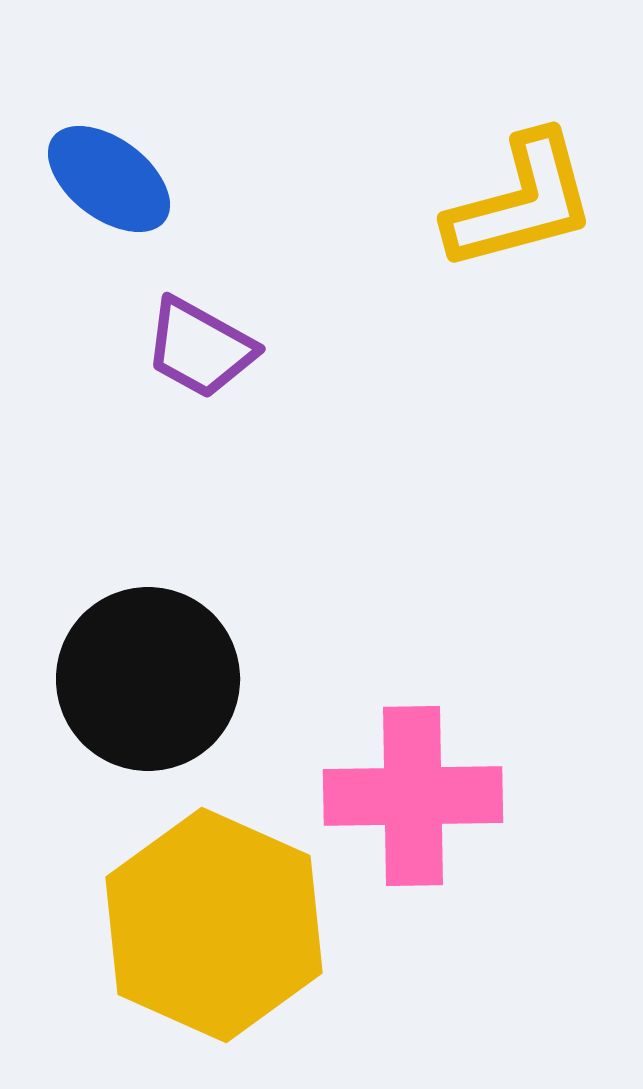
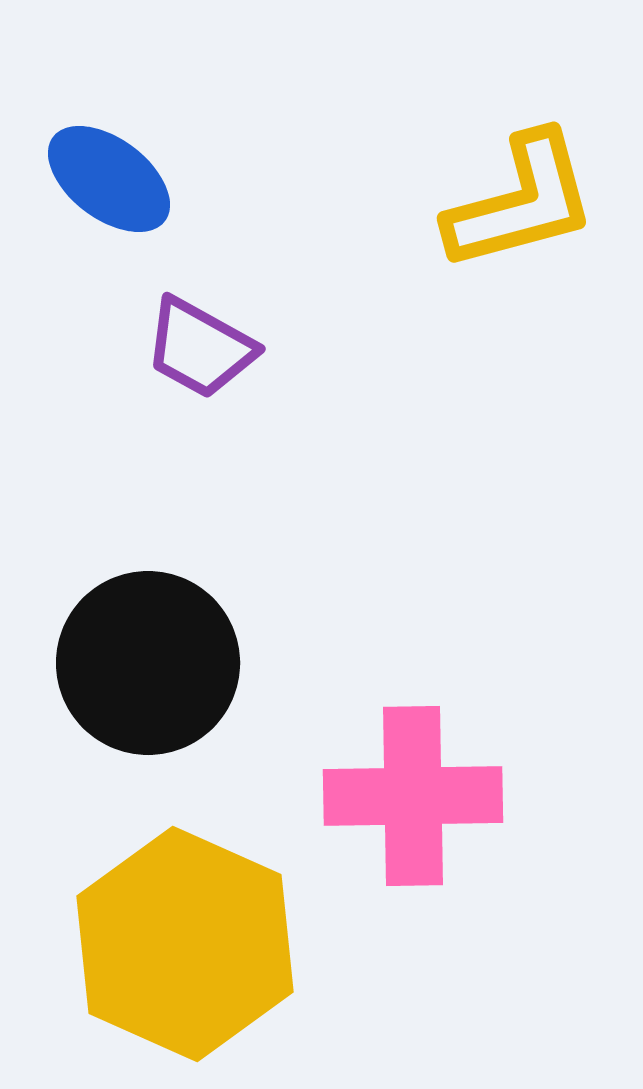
black circle: moved 16 px up
yellow hexagon: moved 29 px left, 19 px down
